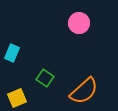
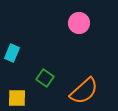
yellow square: rotated 24 degrees clockwise
